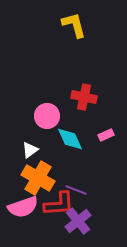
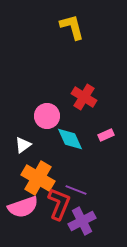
yellow L-shape: moved 2 px left, 2 px down
red cross: rotated 20 degrees clockwise
white triangle: moved 7 px left, 5 px up
red L-shape: rotated 64 degrees counterclockwise
purple cross: moved 4 px right; rotated 12 degrees clockwise
